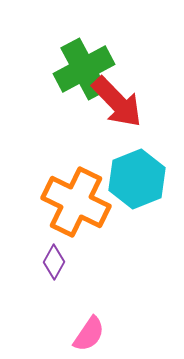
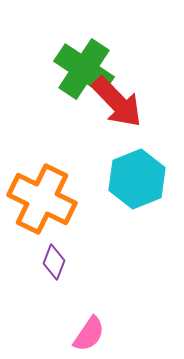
green cross: rotated 28 degrees counterclockwise
orange cross: moved 34 px left, 3 px up
purple diamond: rotated 8 degrees counterclockwise
